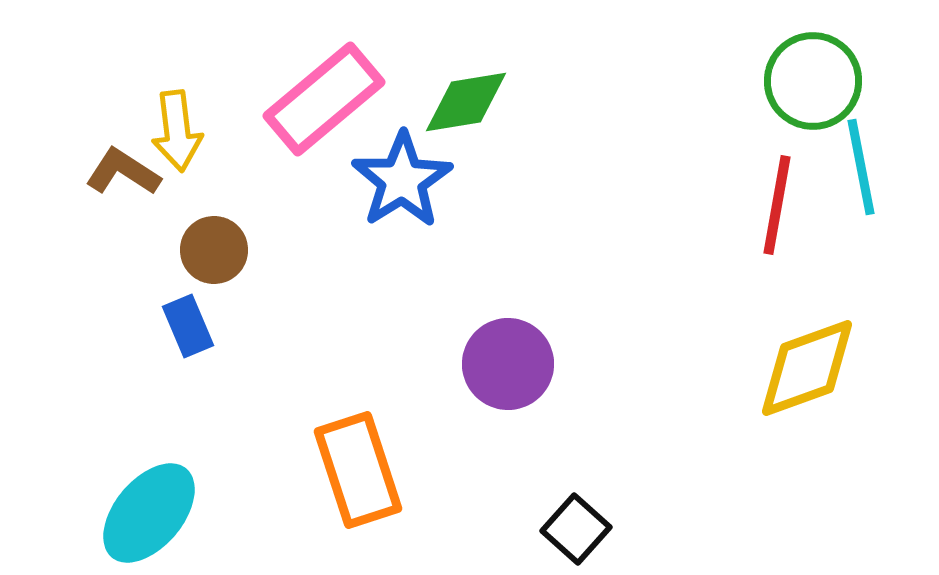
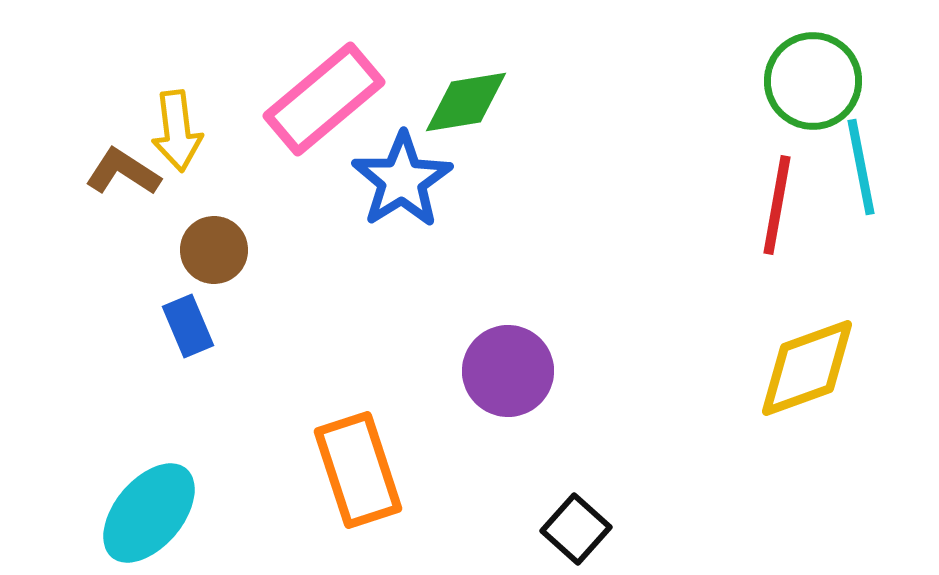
purple circle: moved 7 px down
